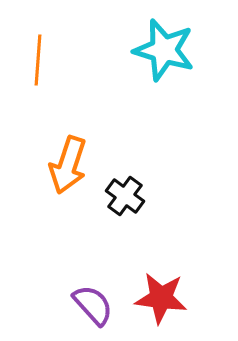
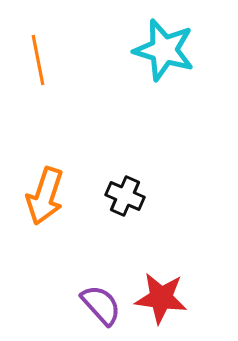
orange line: rotated 15 degrees counterclockwise
orange arrow: moved 23 px left, 31 px down
black cross: rotated 12 degrees counterclockwise
purple semicircle: moved 8 px right
